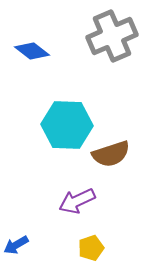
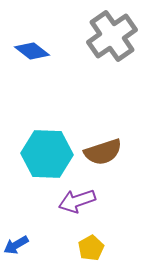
gray cross: rotated 12 degrees counterclockwise
cyan hexagon: moved 20 px left, 29 px down
brown semicircle: moved 8 px left, 2 px up
purple arrow: rotated 6 degrees clockwise
yellow pentagon: rotated 10 degrees counterclockwise
